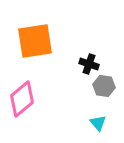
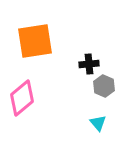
black cross: rotated 24 degrees counterclockwise
gray hexagon: rotated 15 degrees clockwise
pink diamond: moved 1 px up
